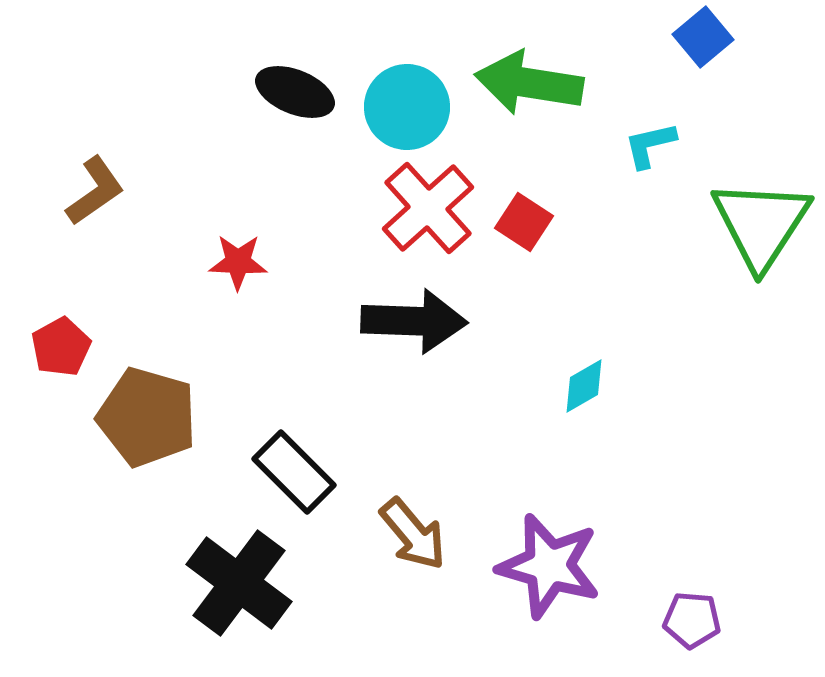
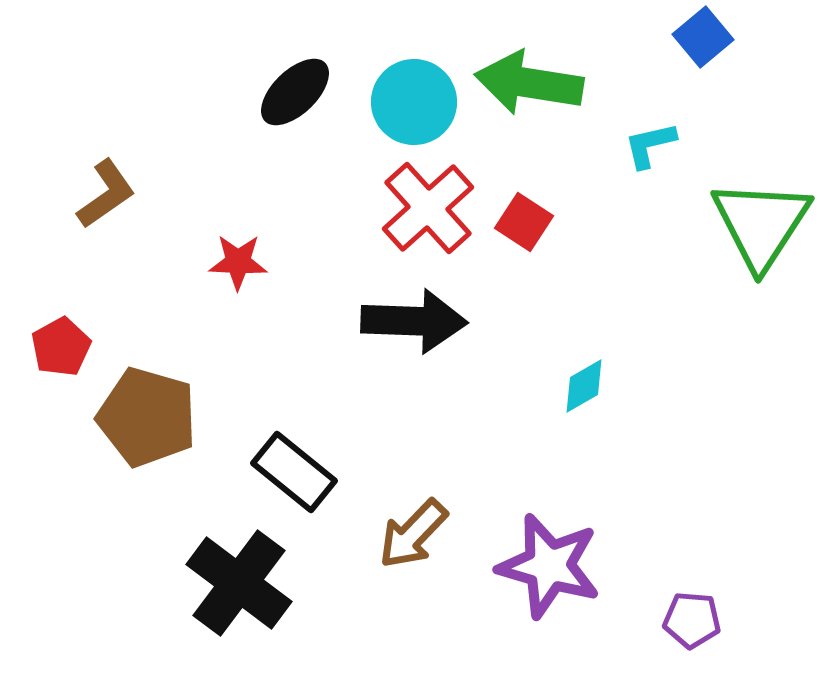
black ellipse: rotated 66 degrees counterclockwise
cyan circle: moved 7 px right, 5 px up
brown L-shape: moved 11 px right, 3 px down
black rectangle: rotated 6 degrees counterclockwise
brown arrow: rotated 84 degrees clockwise
